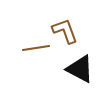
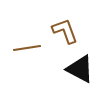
brown line: moved 9 px left
